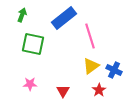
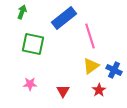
green arrow: moved 3 px up
